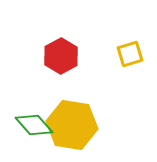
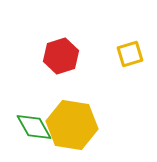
red hexagon: rotated 12 degrees clockwise
green diamond: moved 2 px down; rotated 12 degrees clockwise
